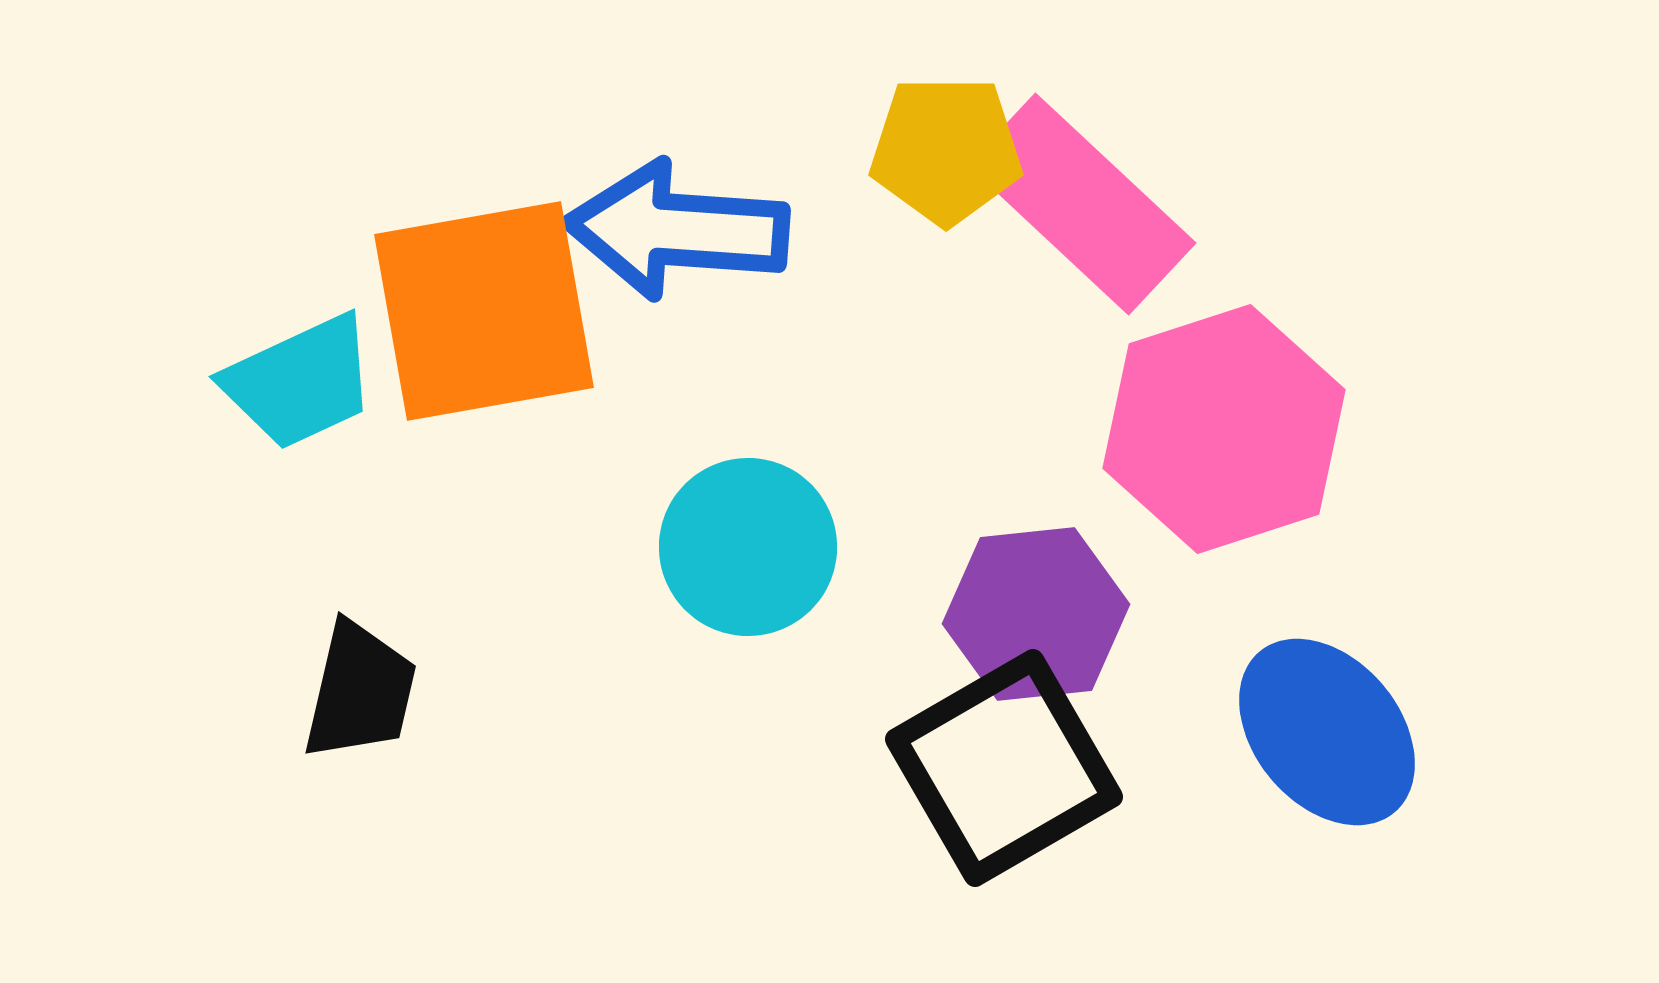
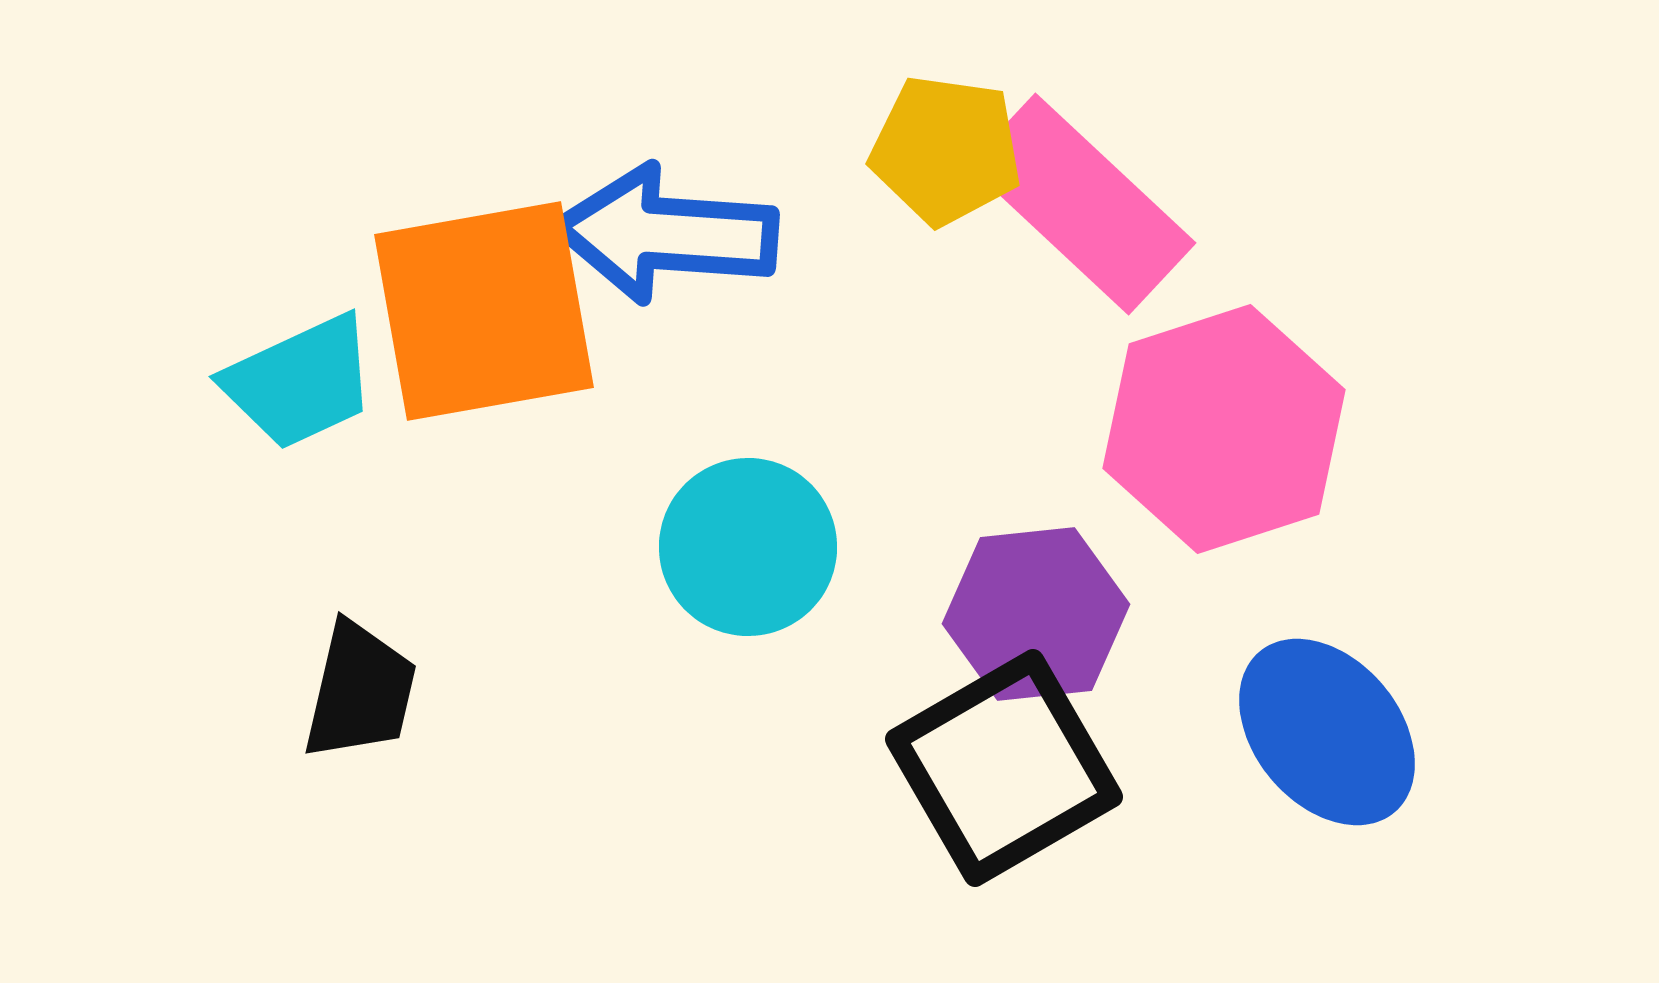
yellow pentagon: rotated 8 degrees clockwise
blue arrow: moved 11 px left, 4 px down
